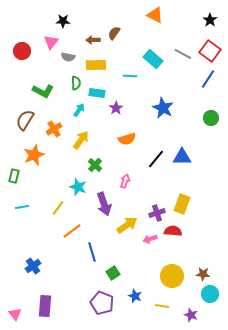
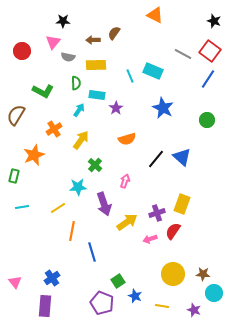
black star at (210, 20): moved 4 px right, 1 px down; rotated 16 degrees counterclockwise
pink triangle at (51, 42): moved 2 px right
cyan rectangle at (153, 59): moved 12 px down; rotated 18 degrees counterclockwise
cyan line at (130, 76): rotated 64 degrees clockwise
cyan rectangle at (97, 93): moved 2 px down
green circle at (211, 118): moved 4 px left, 2 px down
brown semicircle at (25, 120): moved 9 px left, 5 px up
blue triangle at (182, 157): rotated 42 degrees clockwise
cyan star at (78, 187): rotated 24 degrees counterclockwise
yellow line at (58, 208): rotated 21 degrees clockwise
yellow arrow at (127, 225): moved 3 px up
orange line at (72, 231): rotated 42 degrees counterclockwise
red semicircle at (173, 231): rotated 60 degrees counterclockwise
blue cross at (33, 266): moved 19 px right, 12 px down
green square at (113, 273): moved 5 px right, 8 px down
yellow circle at (172, 276): moved 1 px right, 2 px up
cyan circle at (210, 294): moved 4 px right, 1 px up
pink triangle at (15, 314): moved 32 px up
purple star at (191, 315): moved 3 px right, 5 px up
